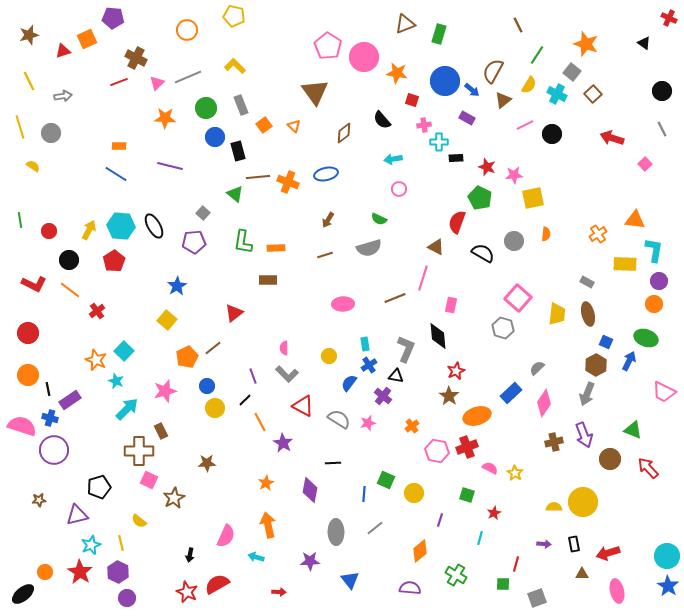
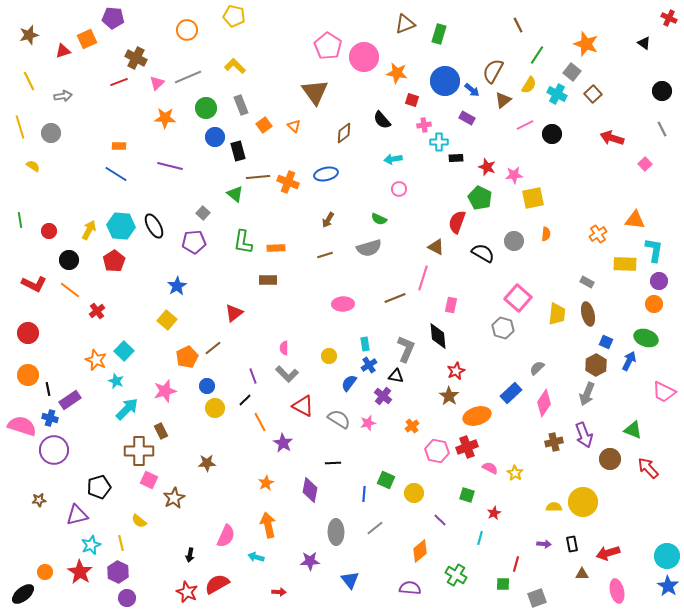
purple line at (440, 520): rotated 64 degrees counterclockwise
black rectangle at (574, 544): moved 2 px left
